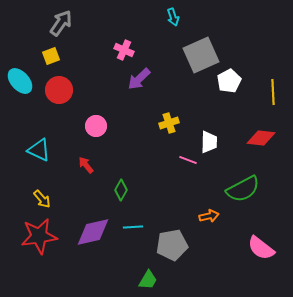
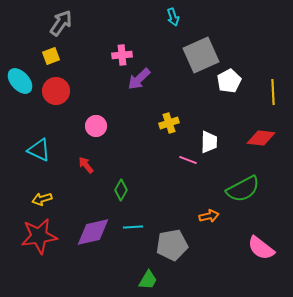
pink cross: moved 2 px left, 5 px down; rotated 30 degrees counterclockwise
red circle: moved 3 px left, 1 px down
yellow arrow: rotated 114 degrees clockwise
